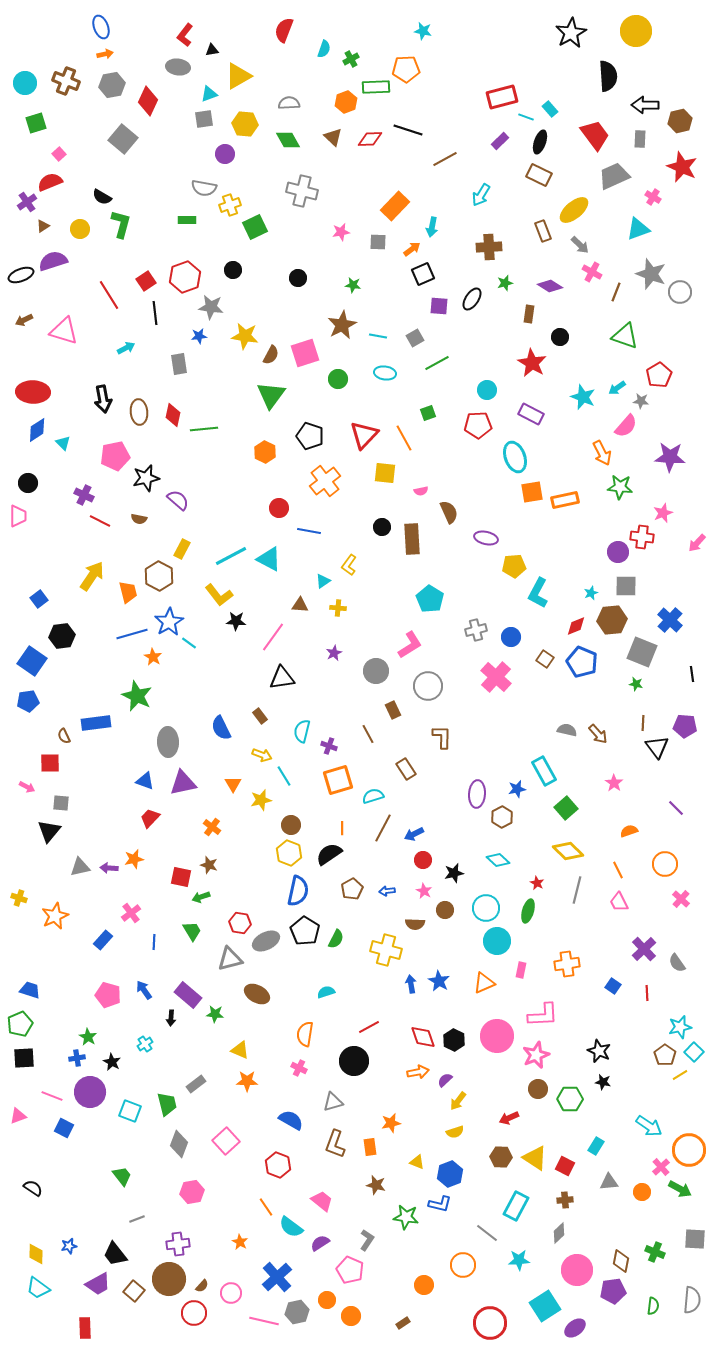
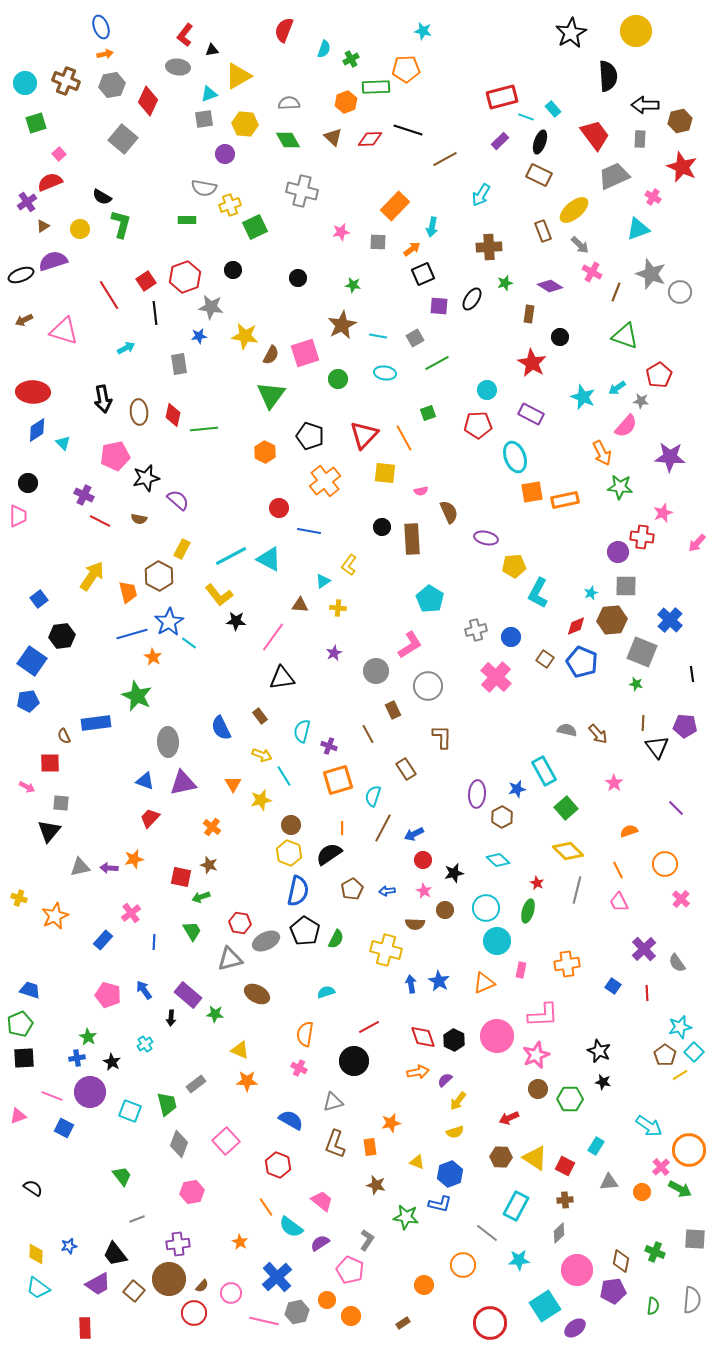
cyan rectangle at (550, 109): moved 3 px right
cyan semicircle at (373, 796): rotated 55 degrees counterclockwise
